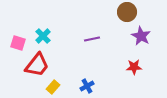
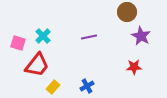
purple line: moved 3 px left, 2 px up
